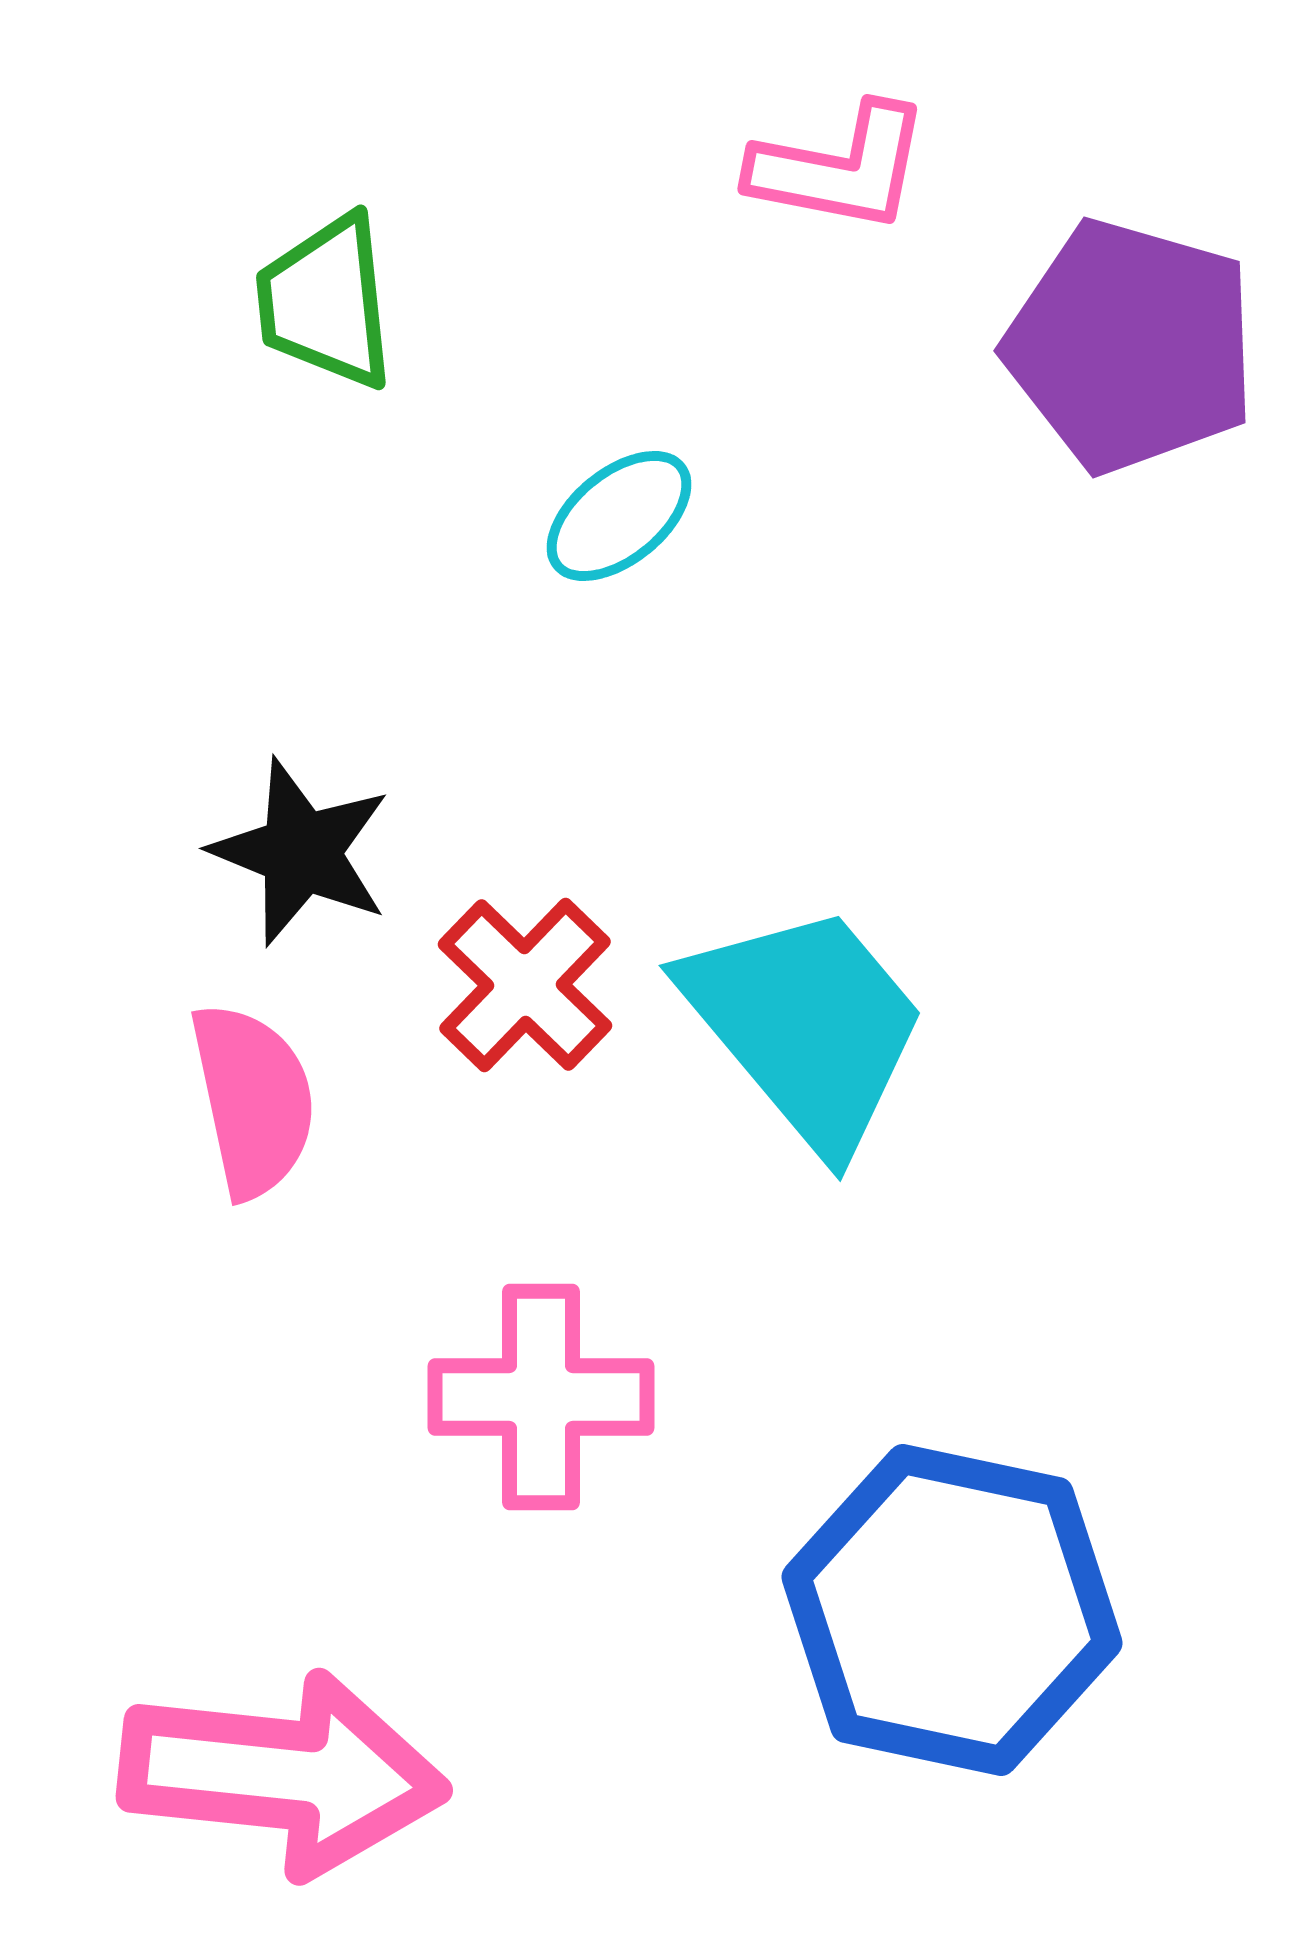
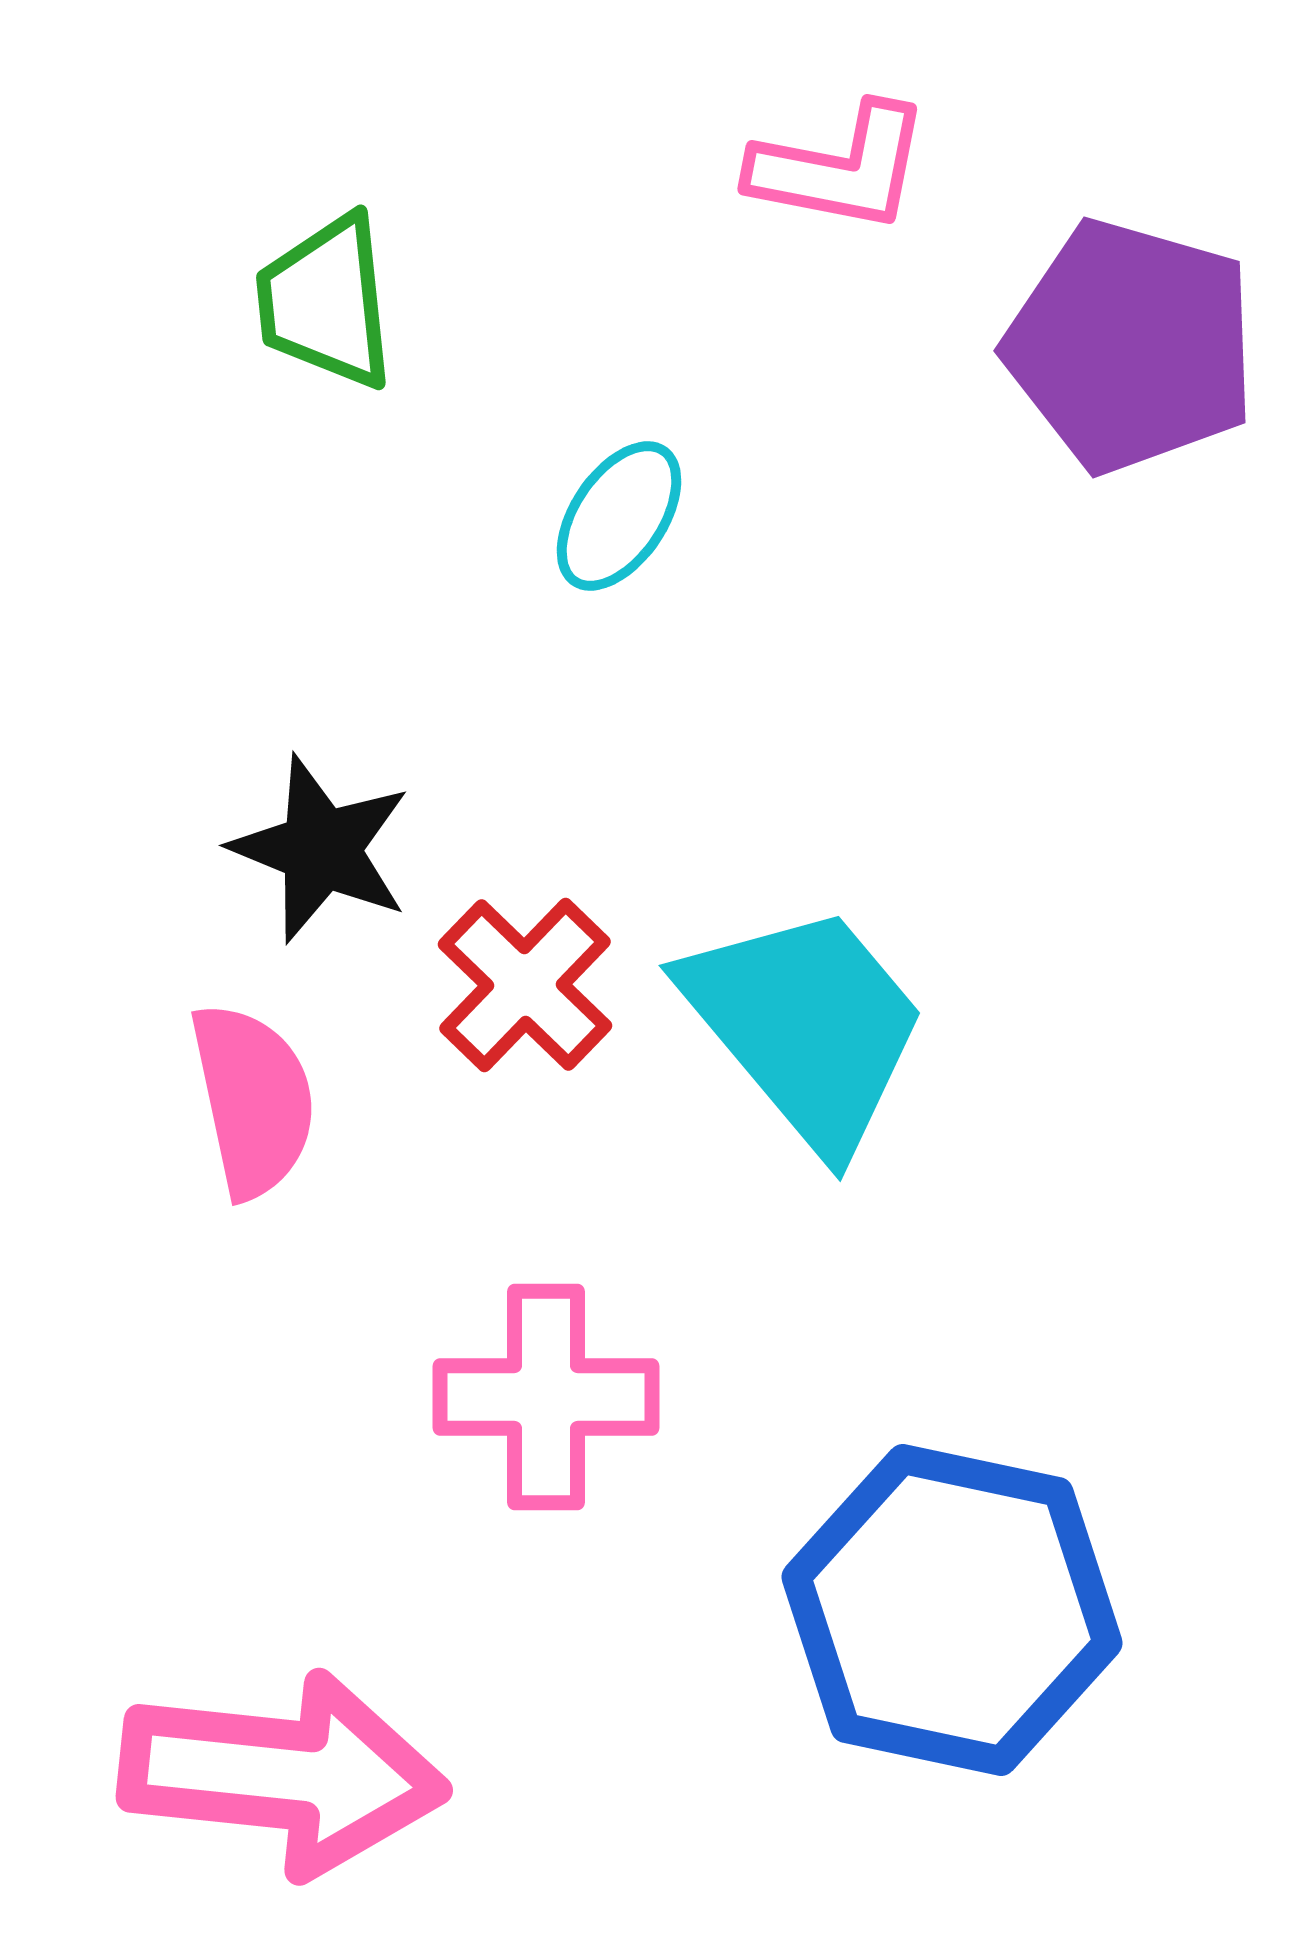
cyan ellipse: rotated 17 degrees counterclockwise
black star: moved 20 px right, 3 px up
pink cross: moved 5 px right
